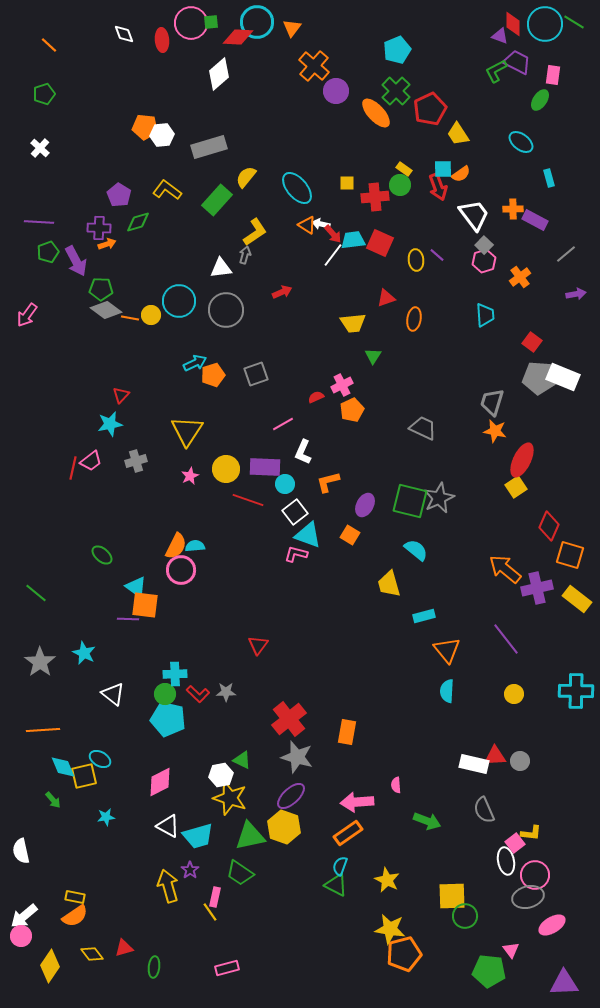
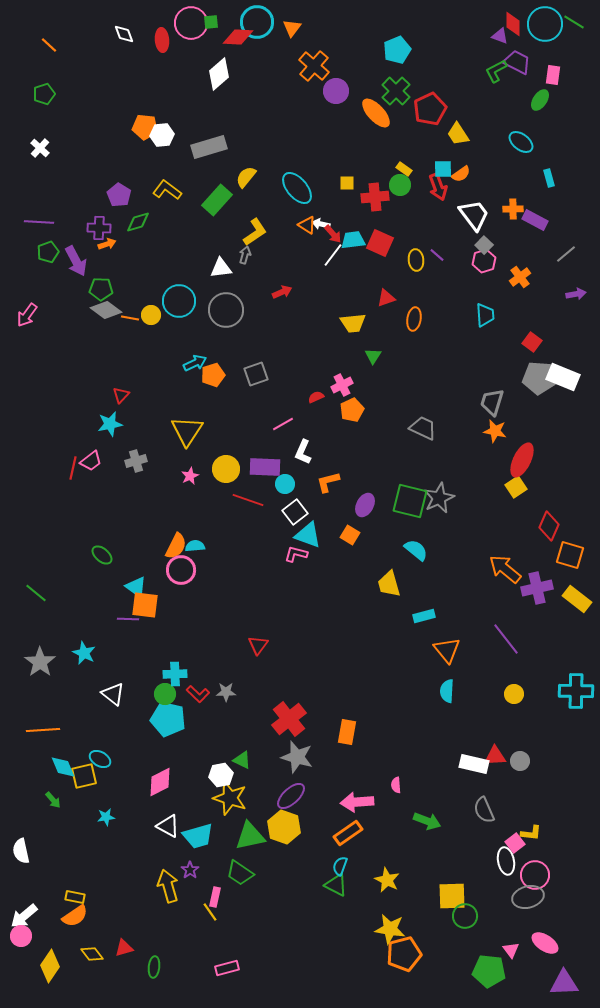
pink ellipse at (552, 925): moved 7 px left, 18 px down; rotated 64 degrees clockwise
